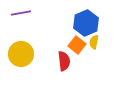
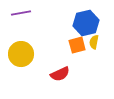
blue hexagon: rotated 10 degrees clockwise
orange square: rotated 36 degrees clockwise
red semicircle: moved 4 px left, 13 px down; rotated 72 degrees clockwise
